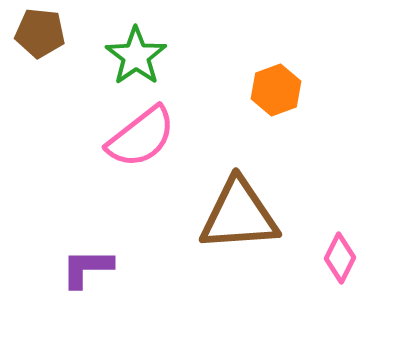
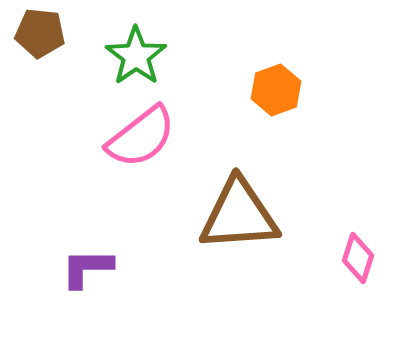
pink diamond: moved 18 px right; rotated 9 degrees counterclockwise
